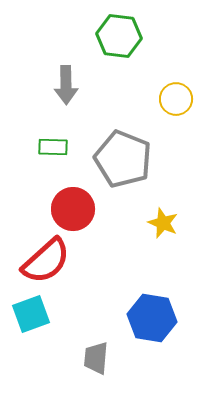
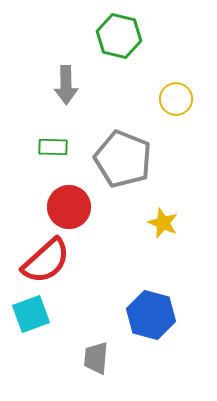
green hexagon: rotated 6 degrees clockwise
red circle: moved 4 px left, 2 px up
blue hexagon: moved 1 px left, 3 px up; rotated 6 degrees clockwise
